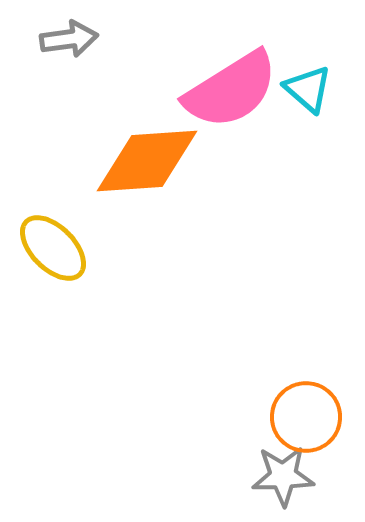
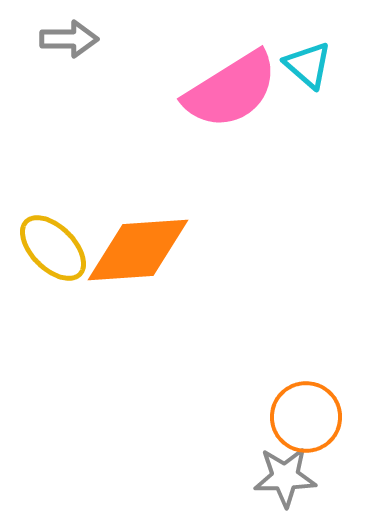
gray arrow: rotated 8 degrees clockwise
cyan triangle: moved 24 px up
orange diamond: moved 9 px left, 89 px down
gray star: moved 2 px right, 1 px down
